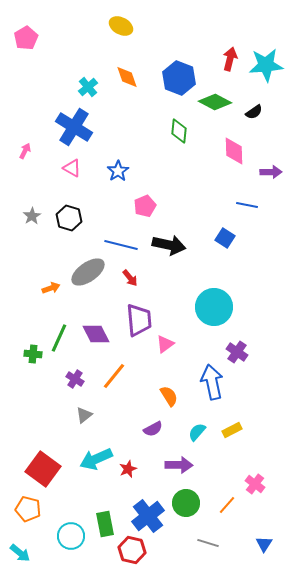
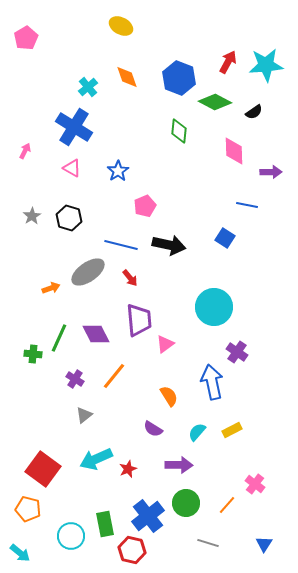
red arrow at (230, 59): moved 2 px left, 3 px down; rotated 15 degrees clockwise
purple semicircle at (153, 429): rotated 60 degrees clockwise
